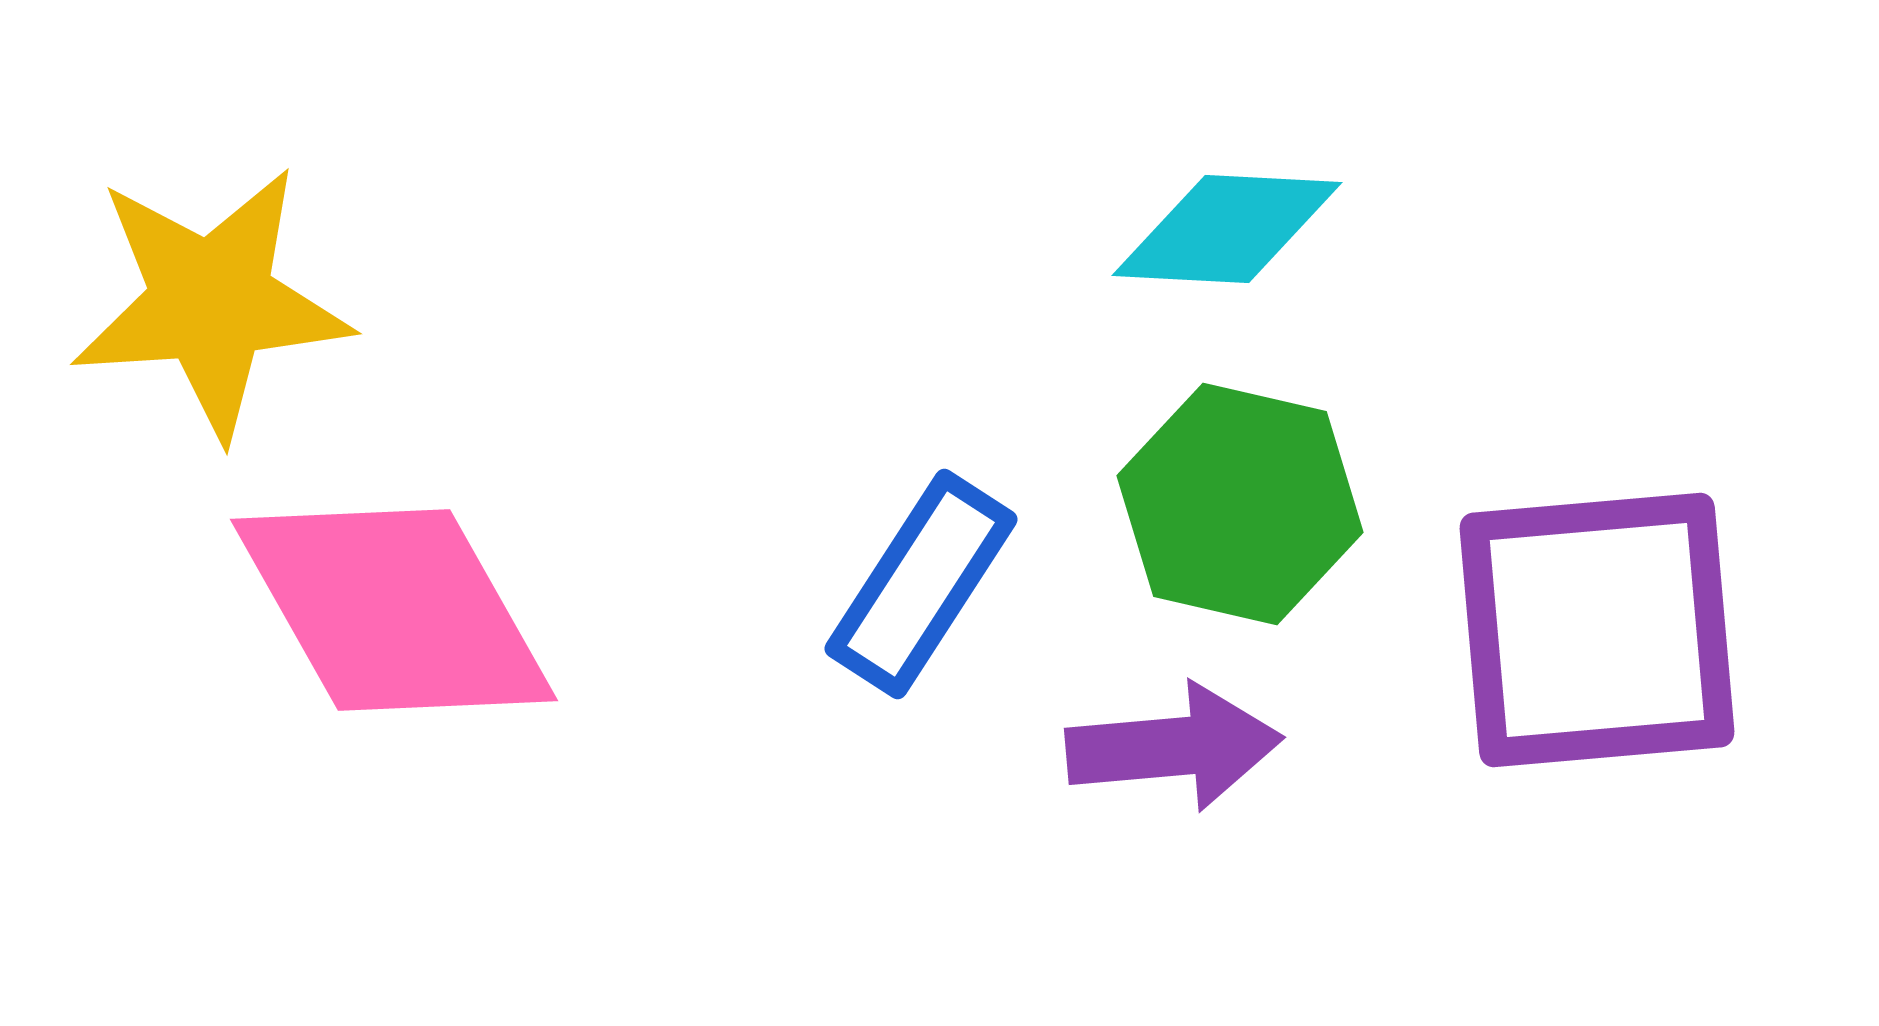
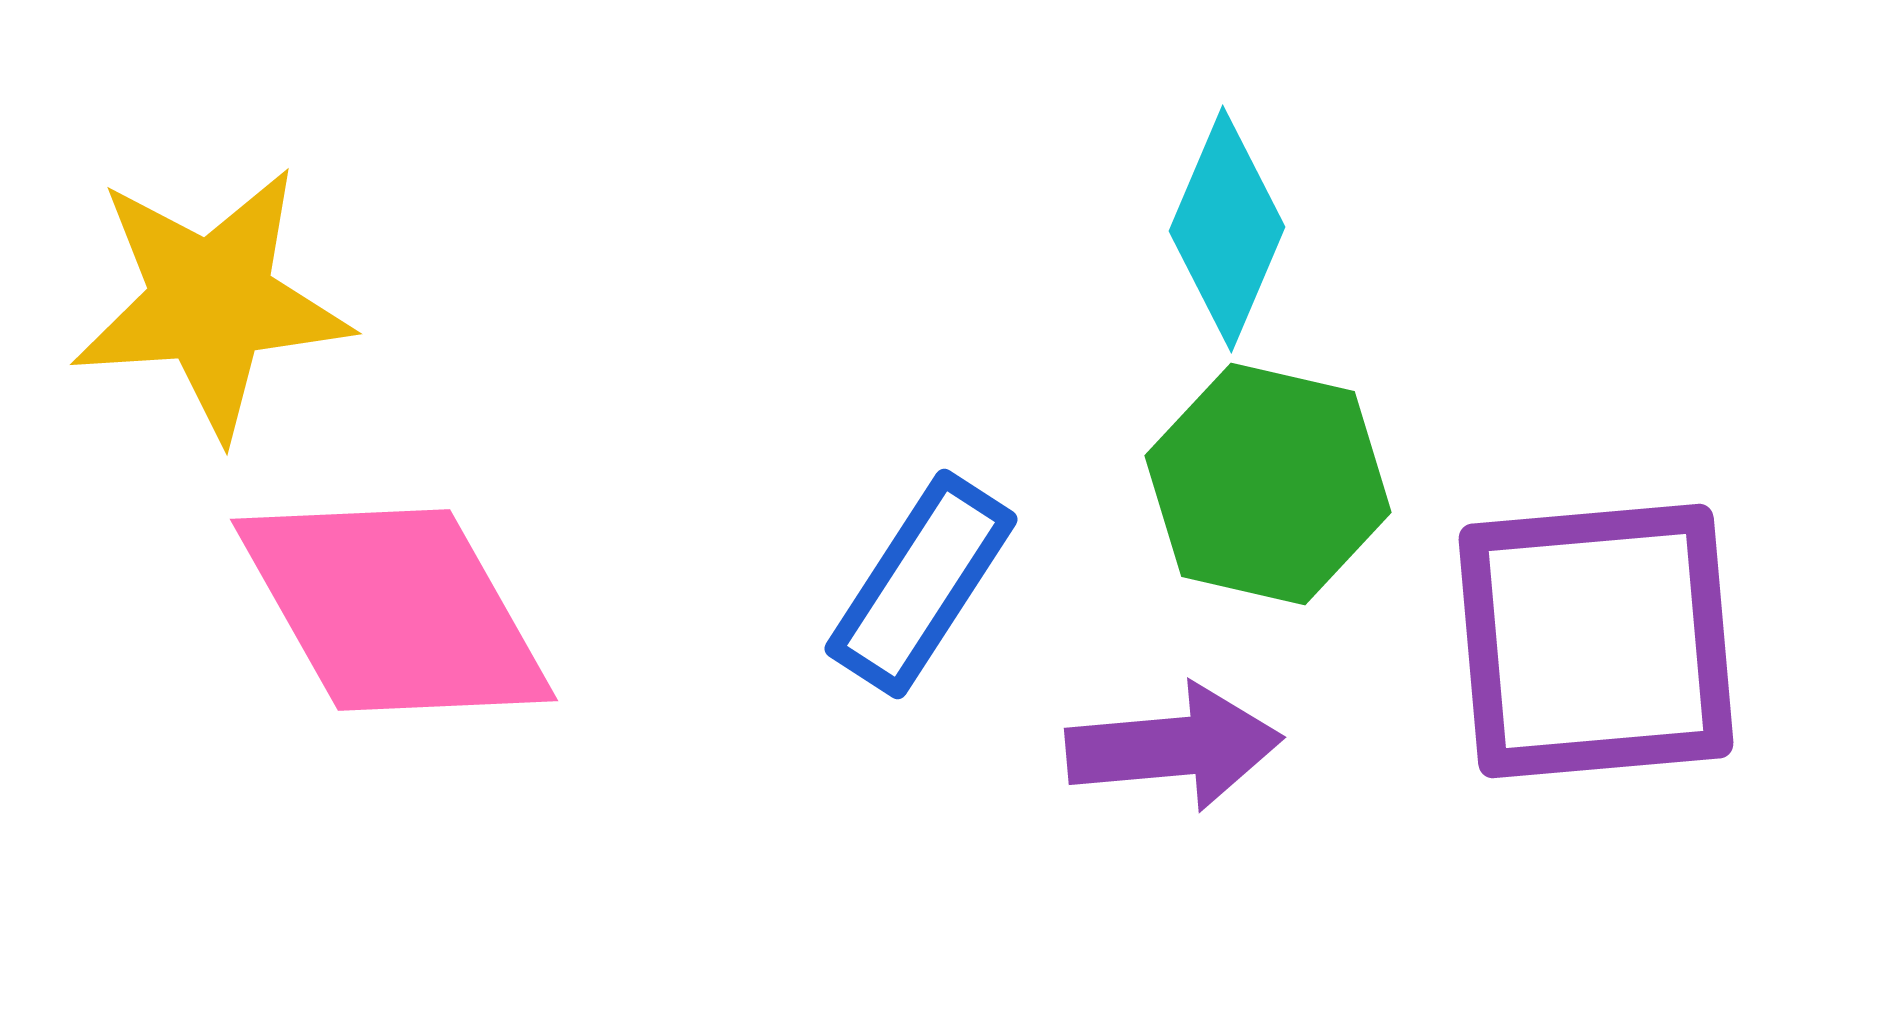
cyan diamond: rotated 70 degrees counterclockwise
green hexagon: moved 28 px right, 20 px up
purple square: moved 1 px left, 11 px down
